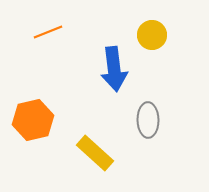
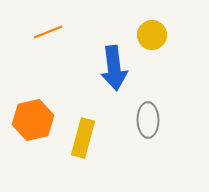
blue arrow: moved 1 px up
yellow rectangle: moved 12 px left, 15 px up; rotated 63 degrees clockwise
